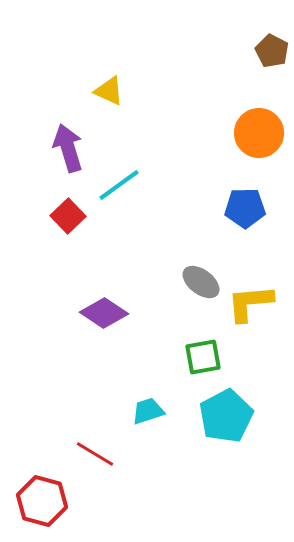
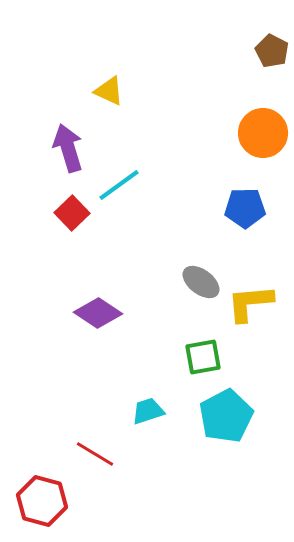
orange circle: moved 4 px right
red square: moved 4 px right, 3 px up
purple diamond: moved 6 px left
